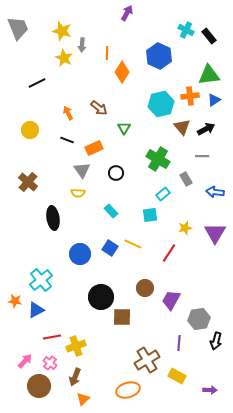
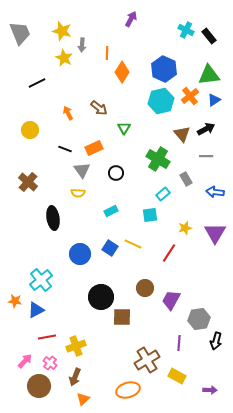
purple arrow at (127, 13): moved 4 px right, 6 px down
gray trapezoid at (18, 28): moved 2 px right, 5 px down
blue hexagon at (159, 56): moved 5 px right, 13 px down
orange cross at (190, 96): rotated 30 degrees counterclockwise
cyan hexagon at (161, 104): moved 3 px up
brown triangle at (182, 127): moved 7 px down
black line at (67, 140): moved 2 px left, 9 px down
gray line at (202, 156): moved 4 px right
cyan rectangle at (111, 211): rotated 72 degrees counterclockwise
red line at (52, 337): moved 5 px left
